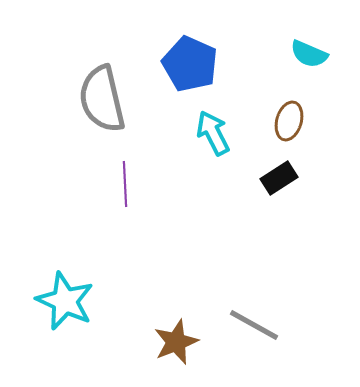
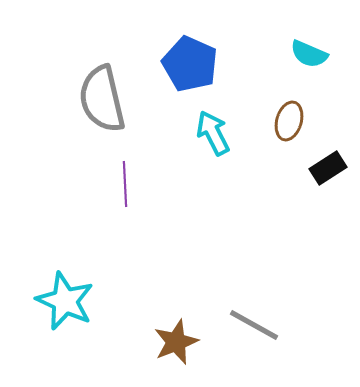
black rectangle: moved 49 px right, 10 px up
